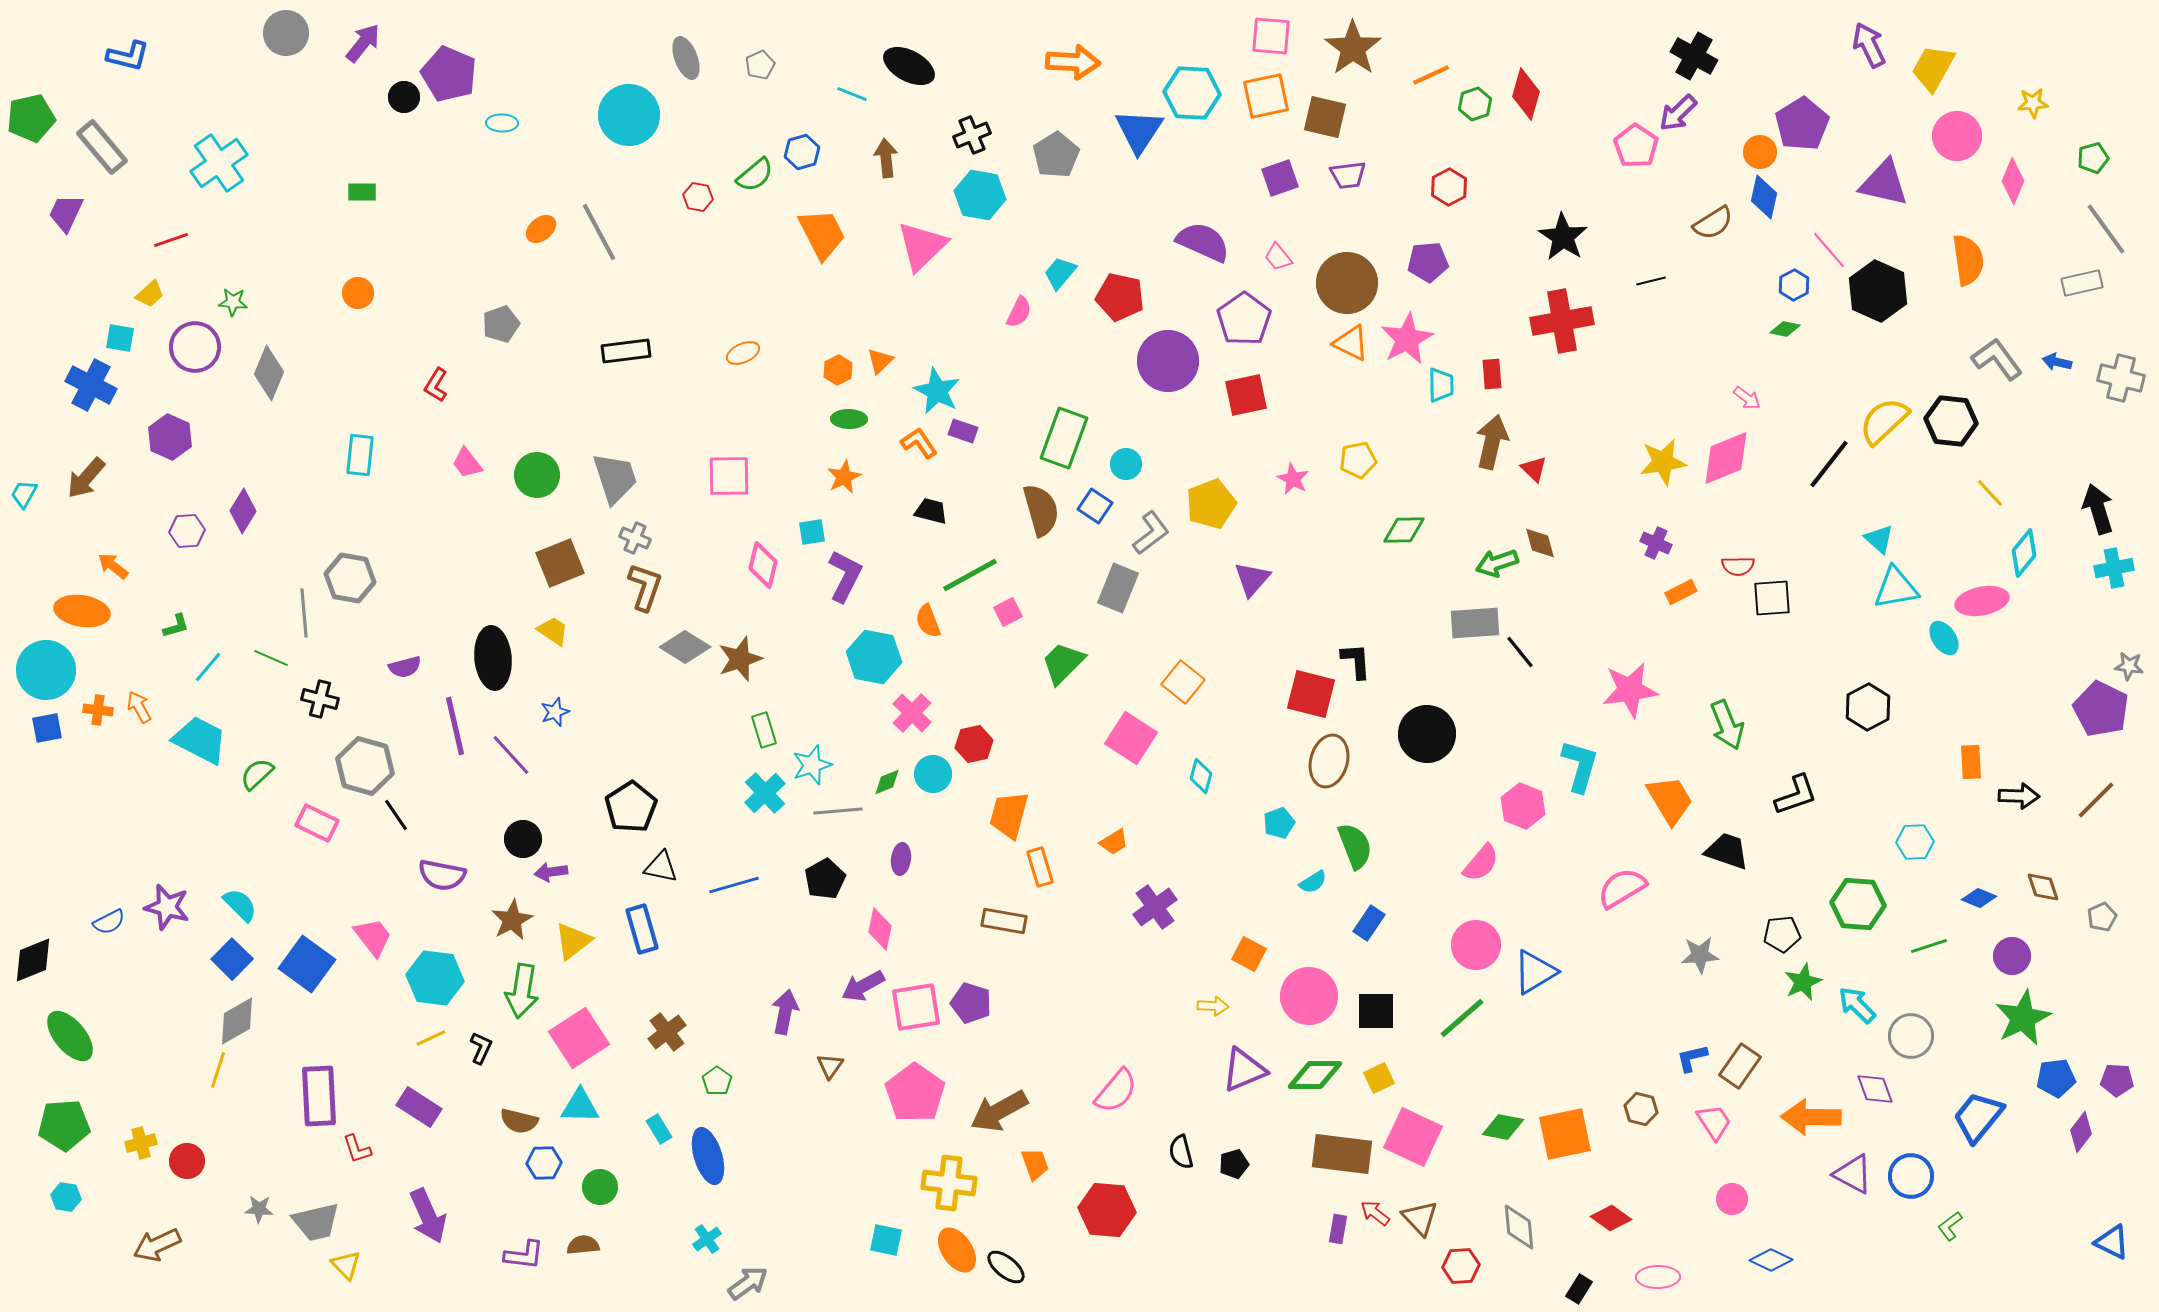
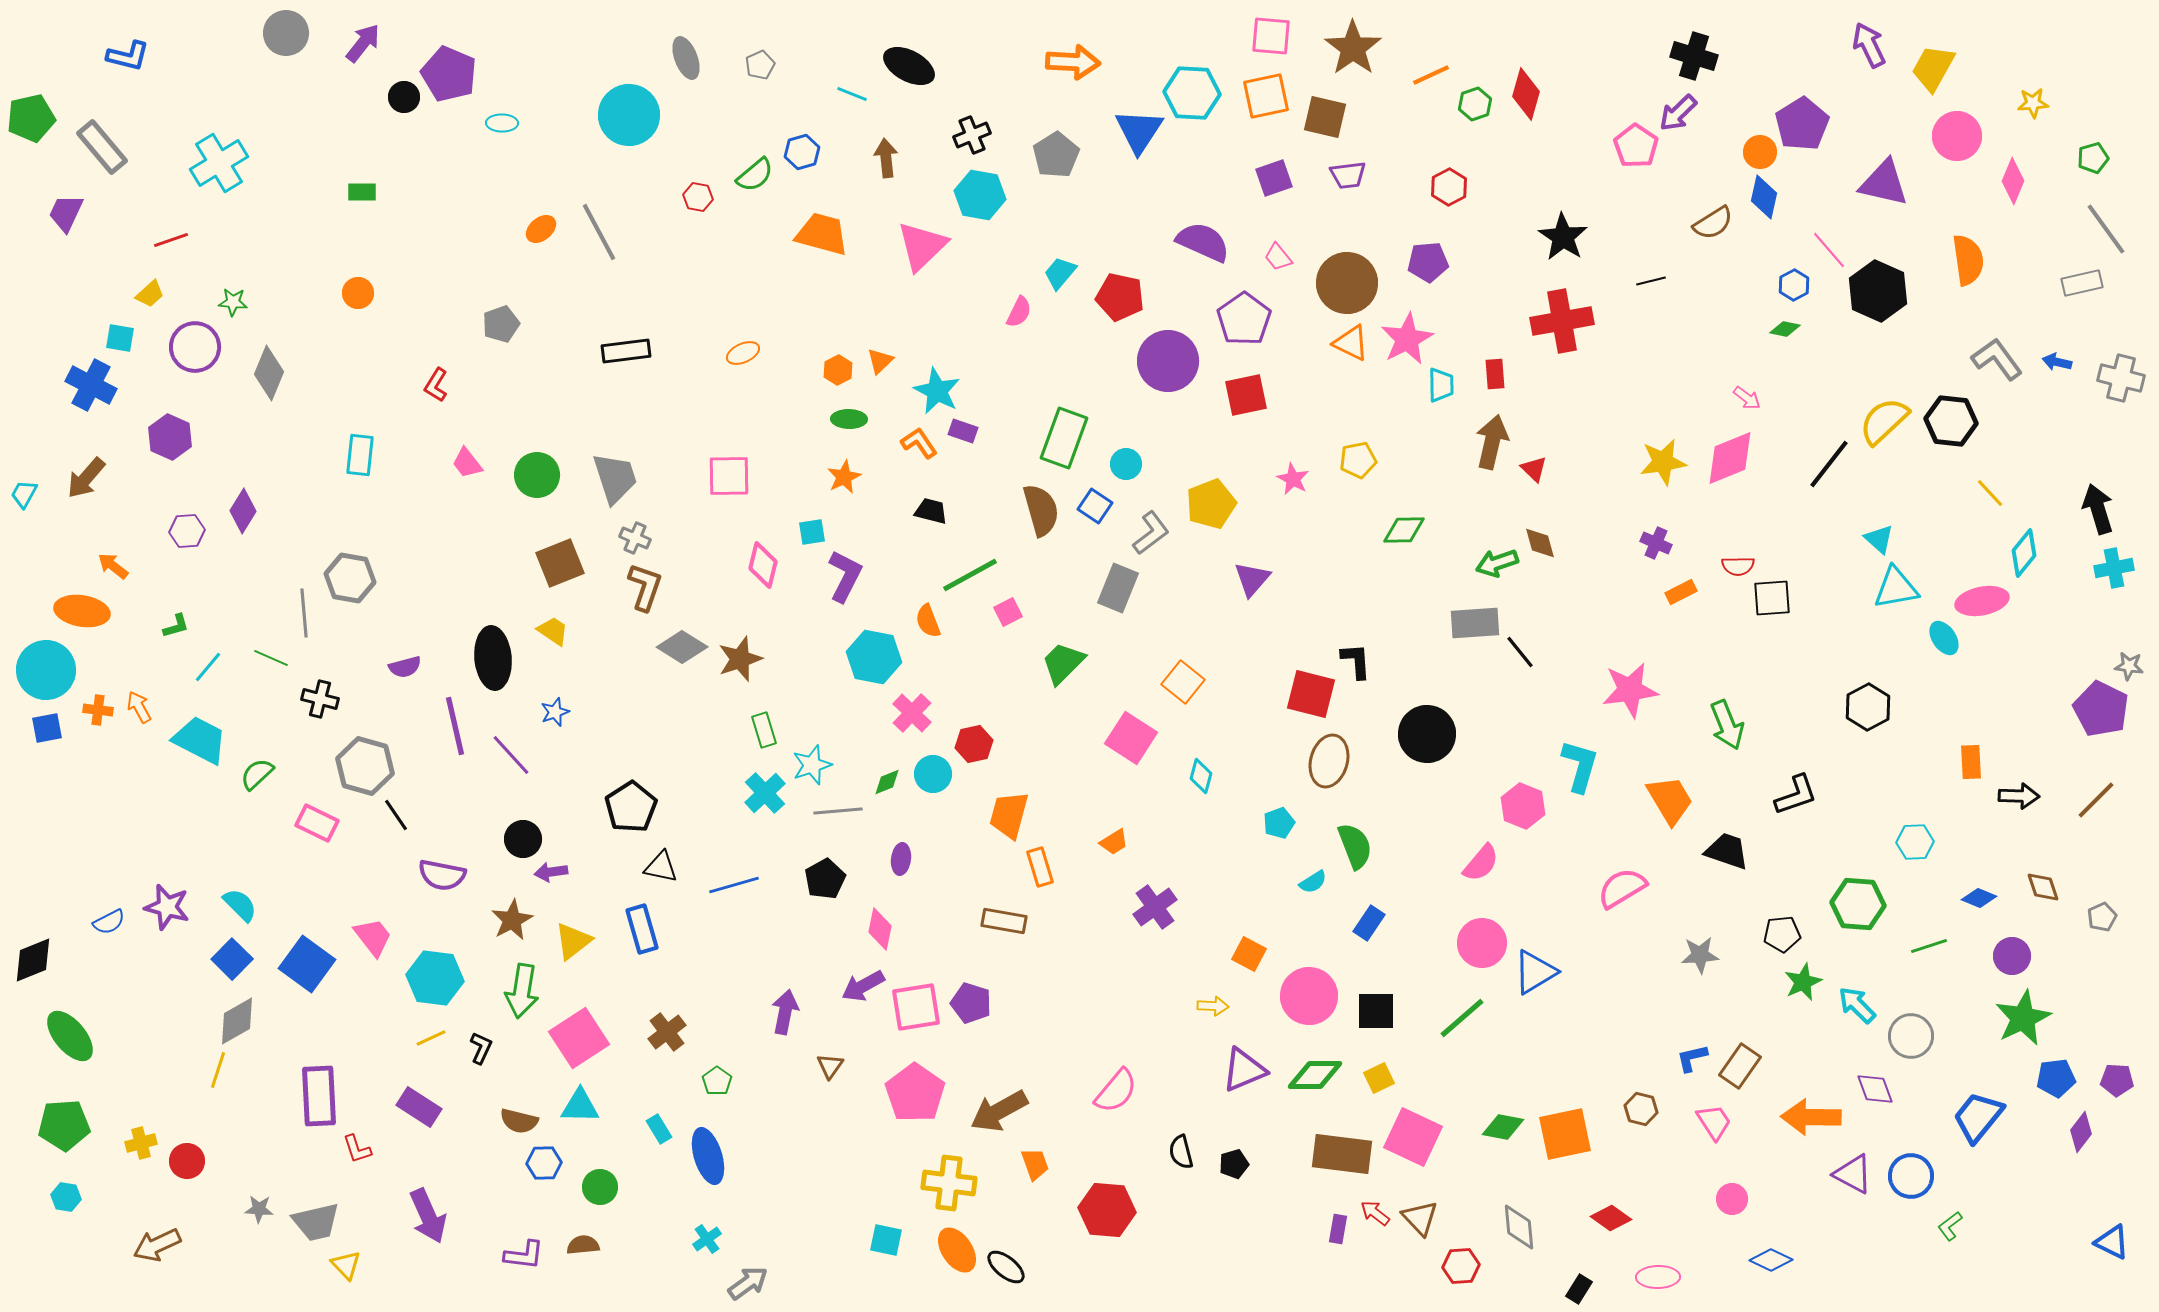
black cross at (1694, 56): rotated 12 degrees counterclockwise
cyan cross at (219, 163): rotated 4 degrees clockwise
purple square at (1280, 178): moved 6 px left
orange trapezoid at (822, 234): rotated 48 degrees counterclockwise
red rectangle at (1492, 374): moved 3 px right
pink diamond at (1726, 458): moved 4 px right
gray diamond at (685, 647): moved 3 px left
pink circle at (1476, 945): moved 6 px right, 2 px up
